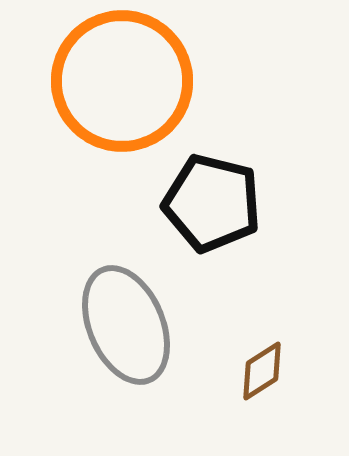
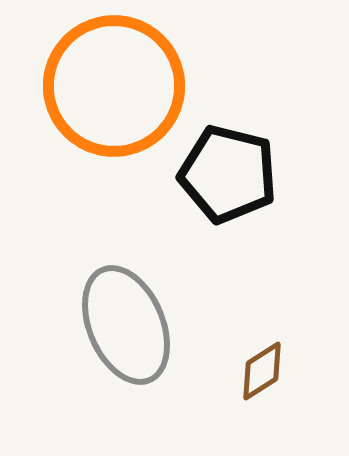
orange circle: moved 8 px left, 5 px down
black pentagon: moved 16 px right, 29 px up
